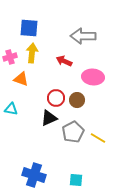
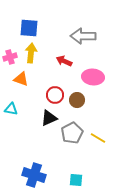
yellow arrow: moved 1 px left
red circle: moved 1 px left, 3 px up
gray pentagon: moved 1 px left, 1 px down
